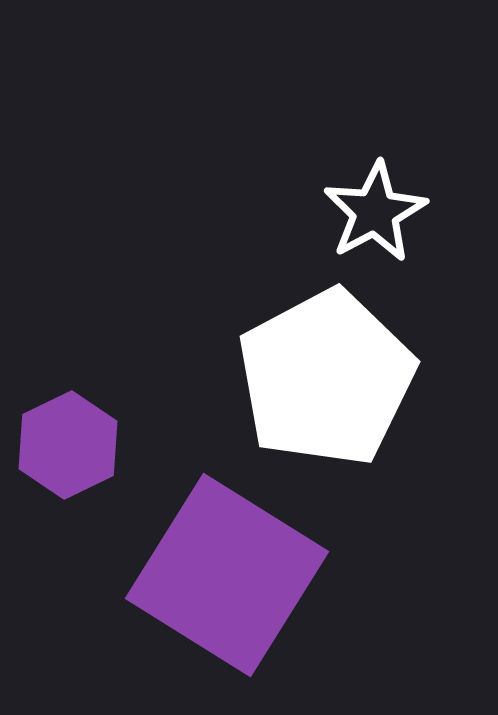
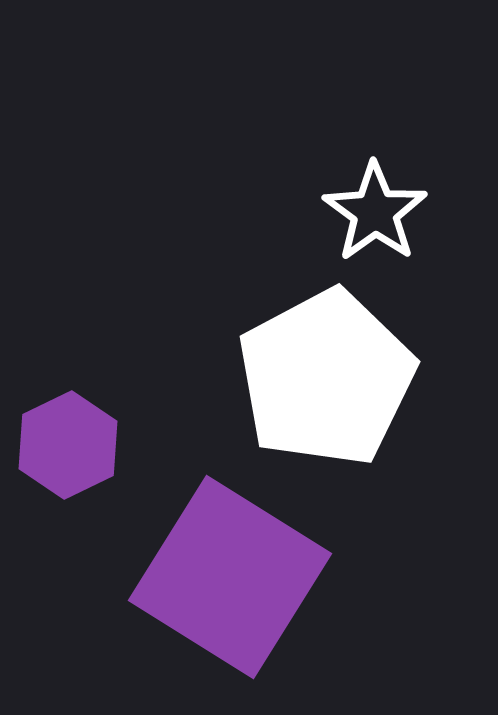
white star: rotated 8 degrees counterclockwise
purple square: moved 3 px right, 2 px down
